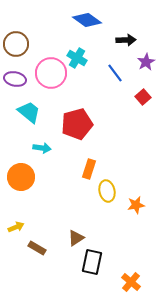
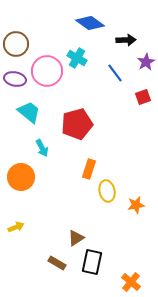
blue diamond: moved 3 px right, 3 px down
pink circle: moved 4 px left, 2 px up
red square: rotated 21 degrees clockwise
cyan arrow: rotated 54 degrees clockwise
brown rectangle: moved 20 px right, 15 px down
